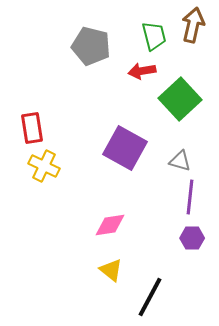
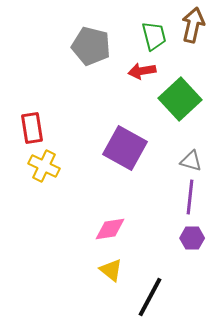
gray triangle: moved 11 px right
pink diamond: moved 4 px down
